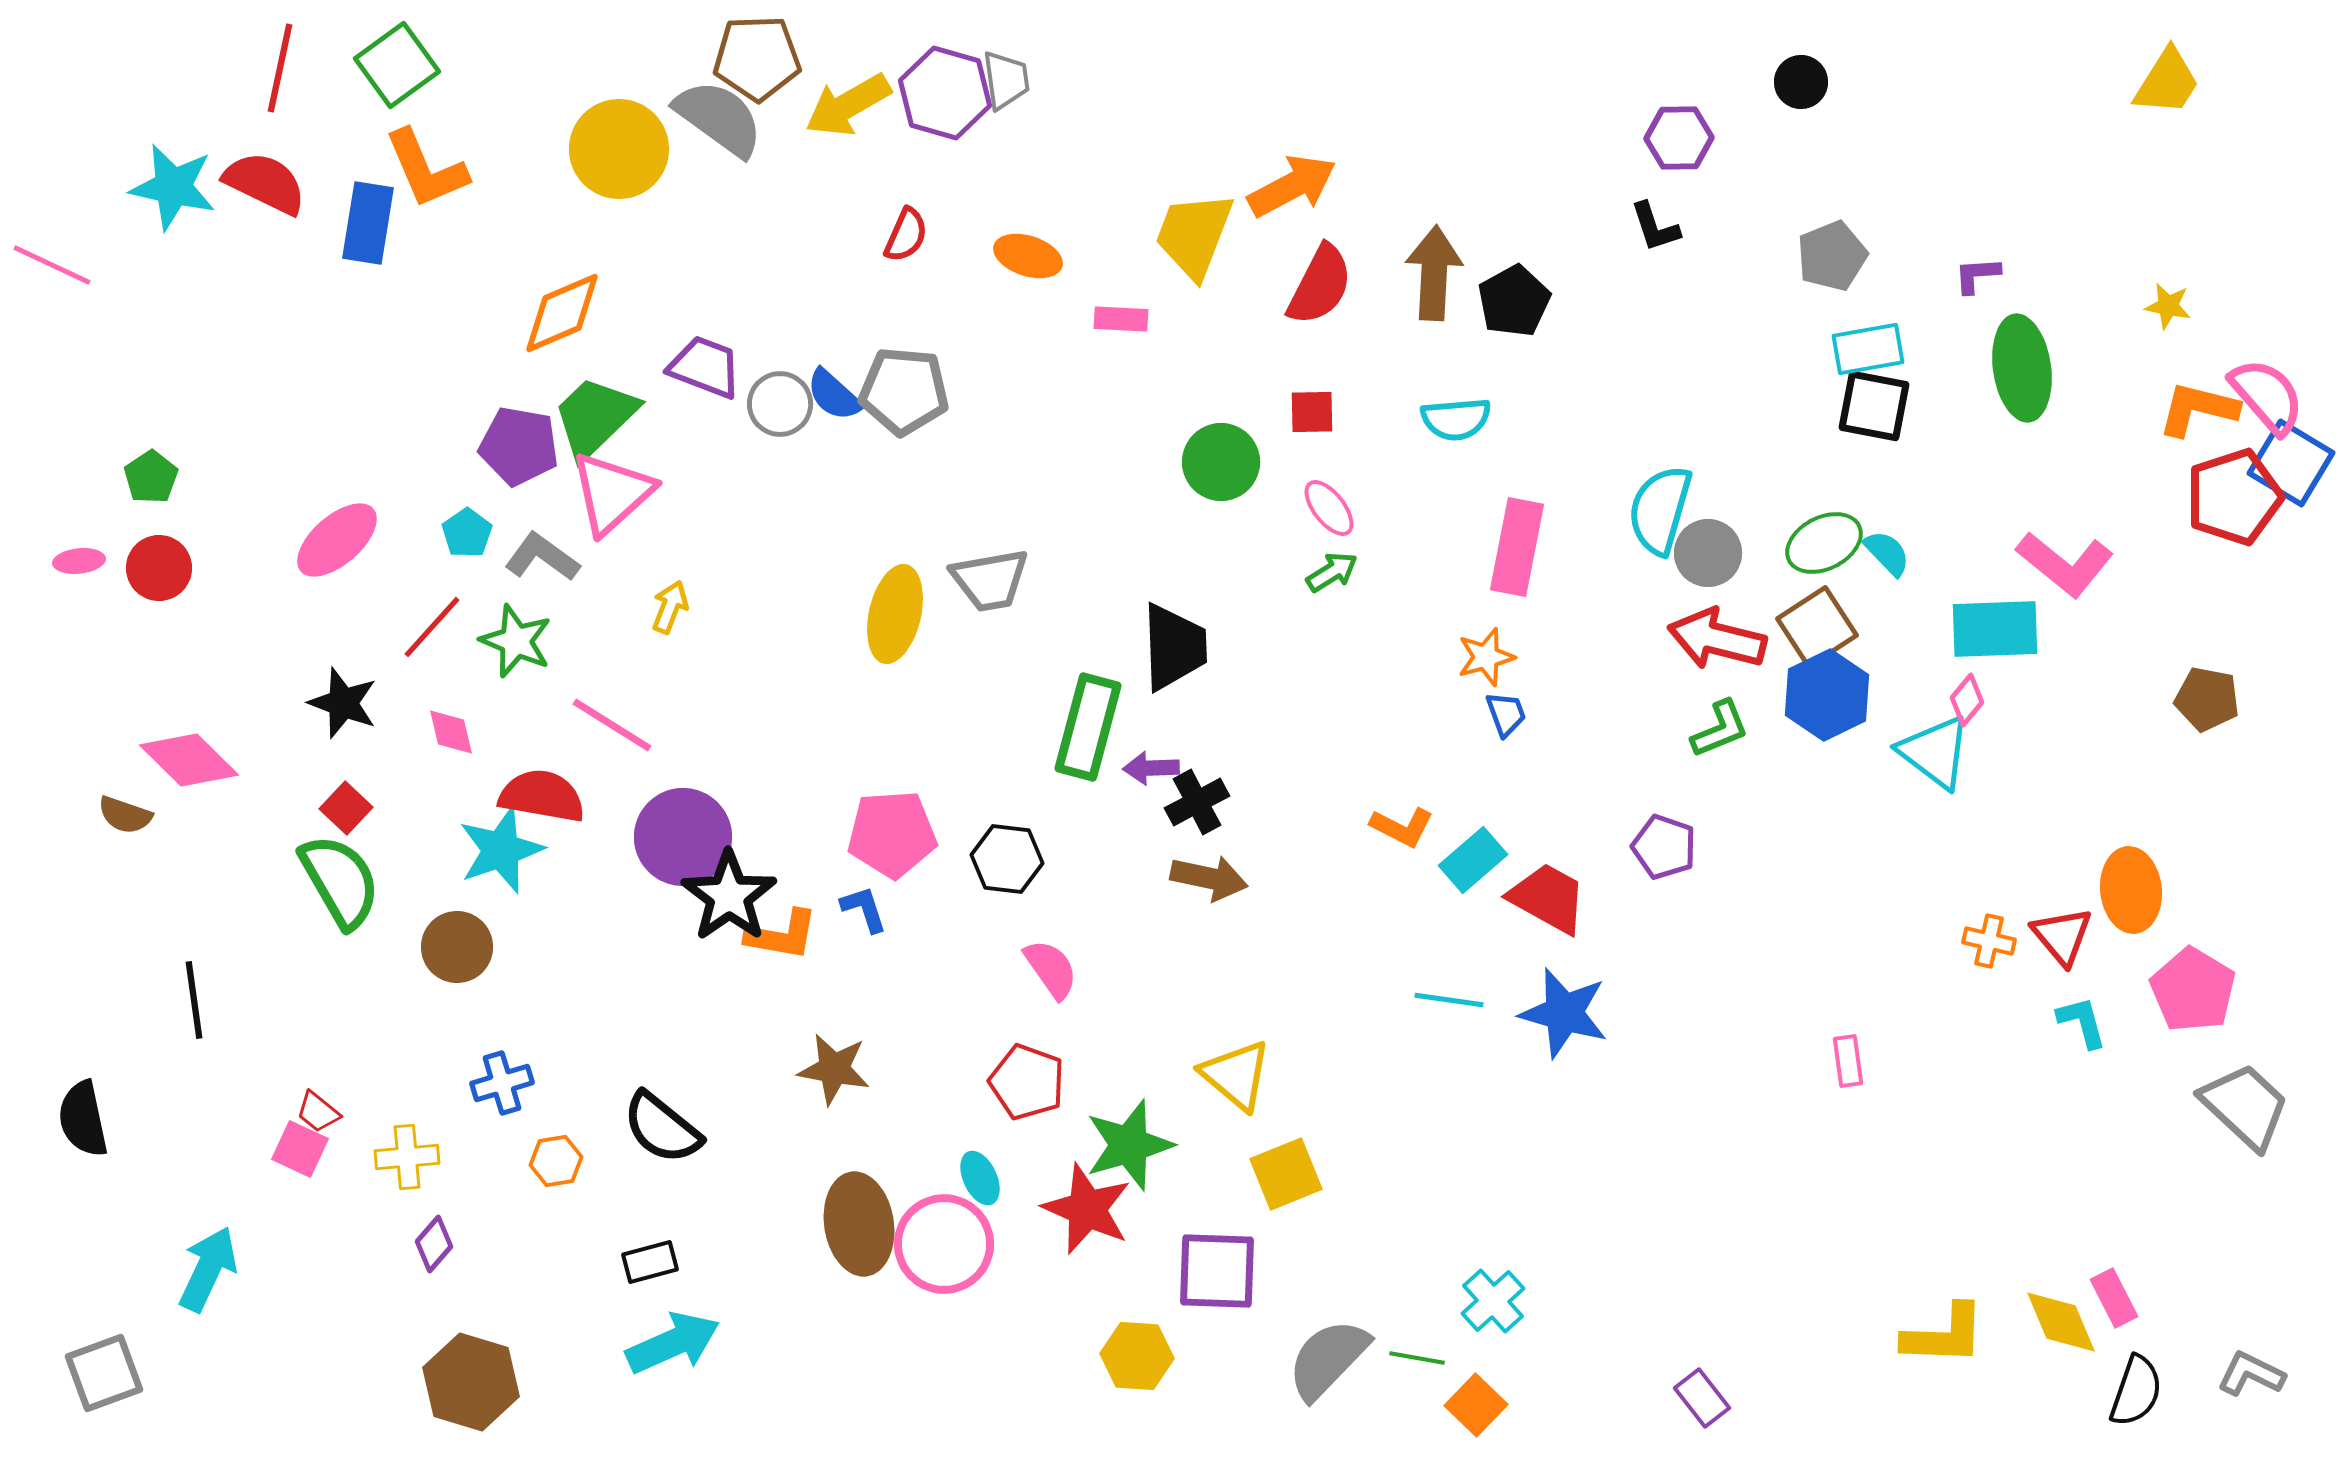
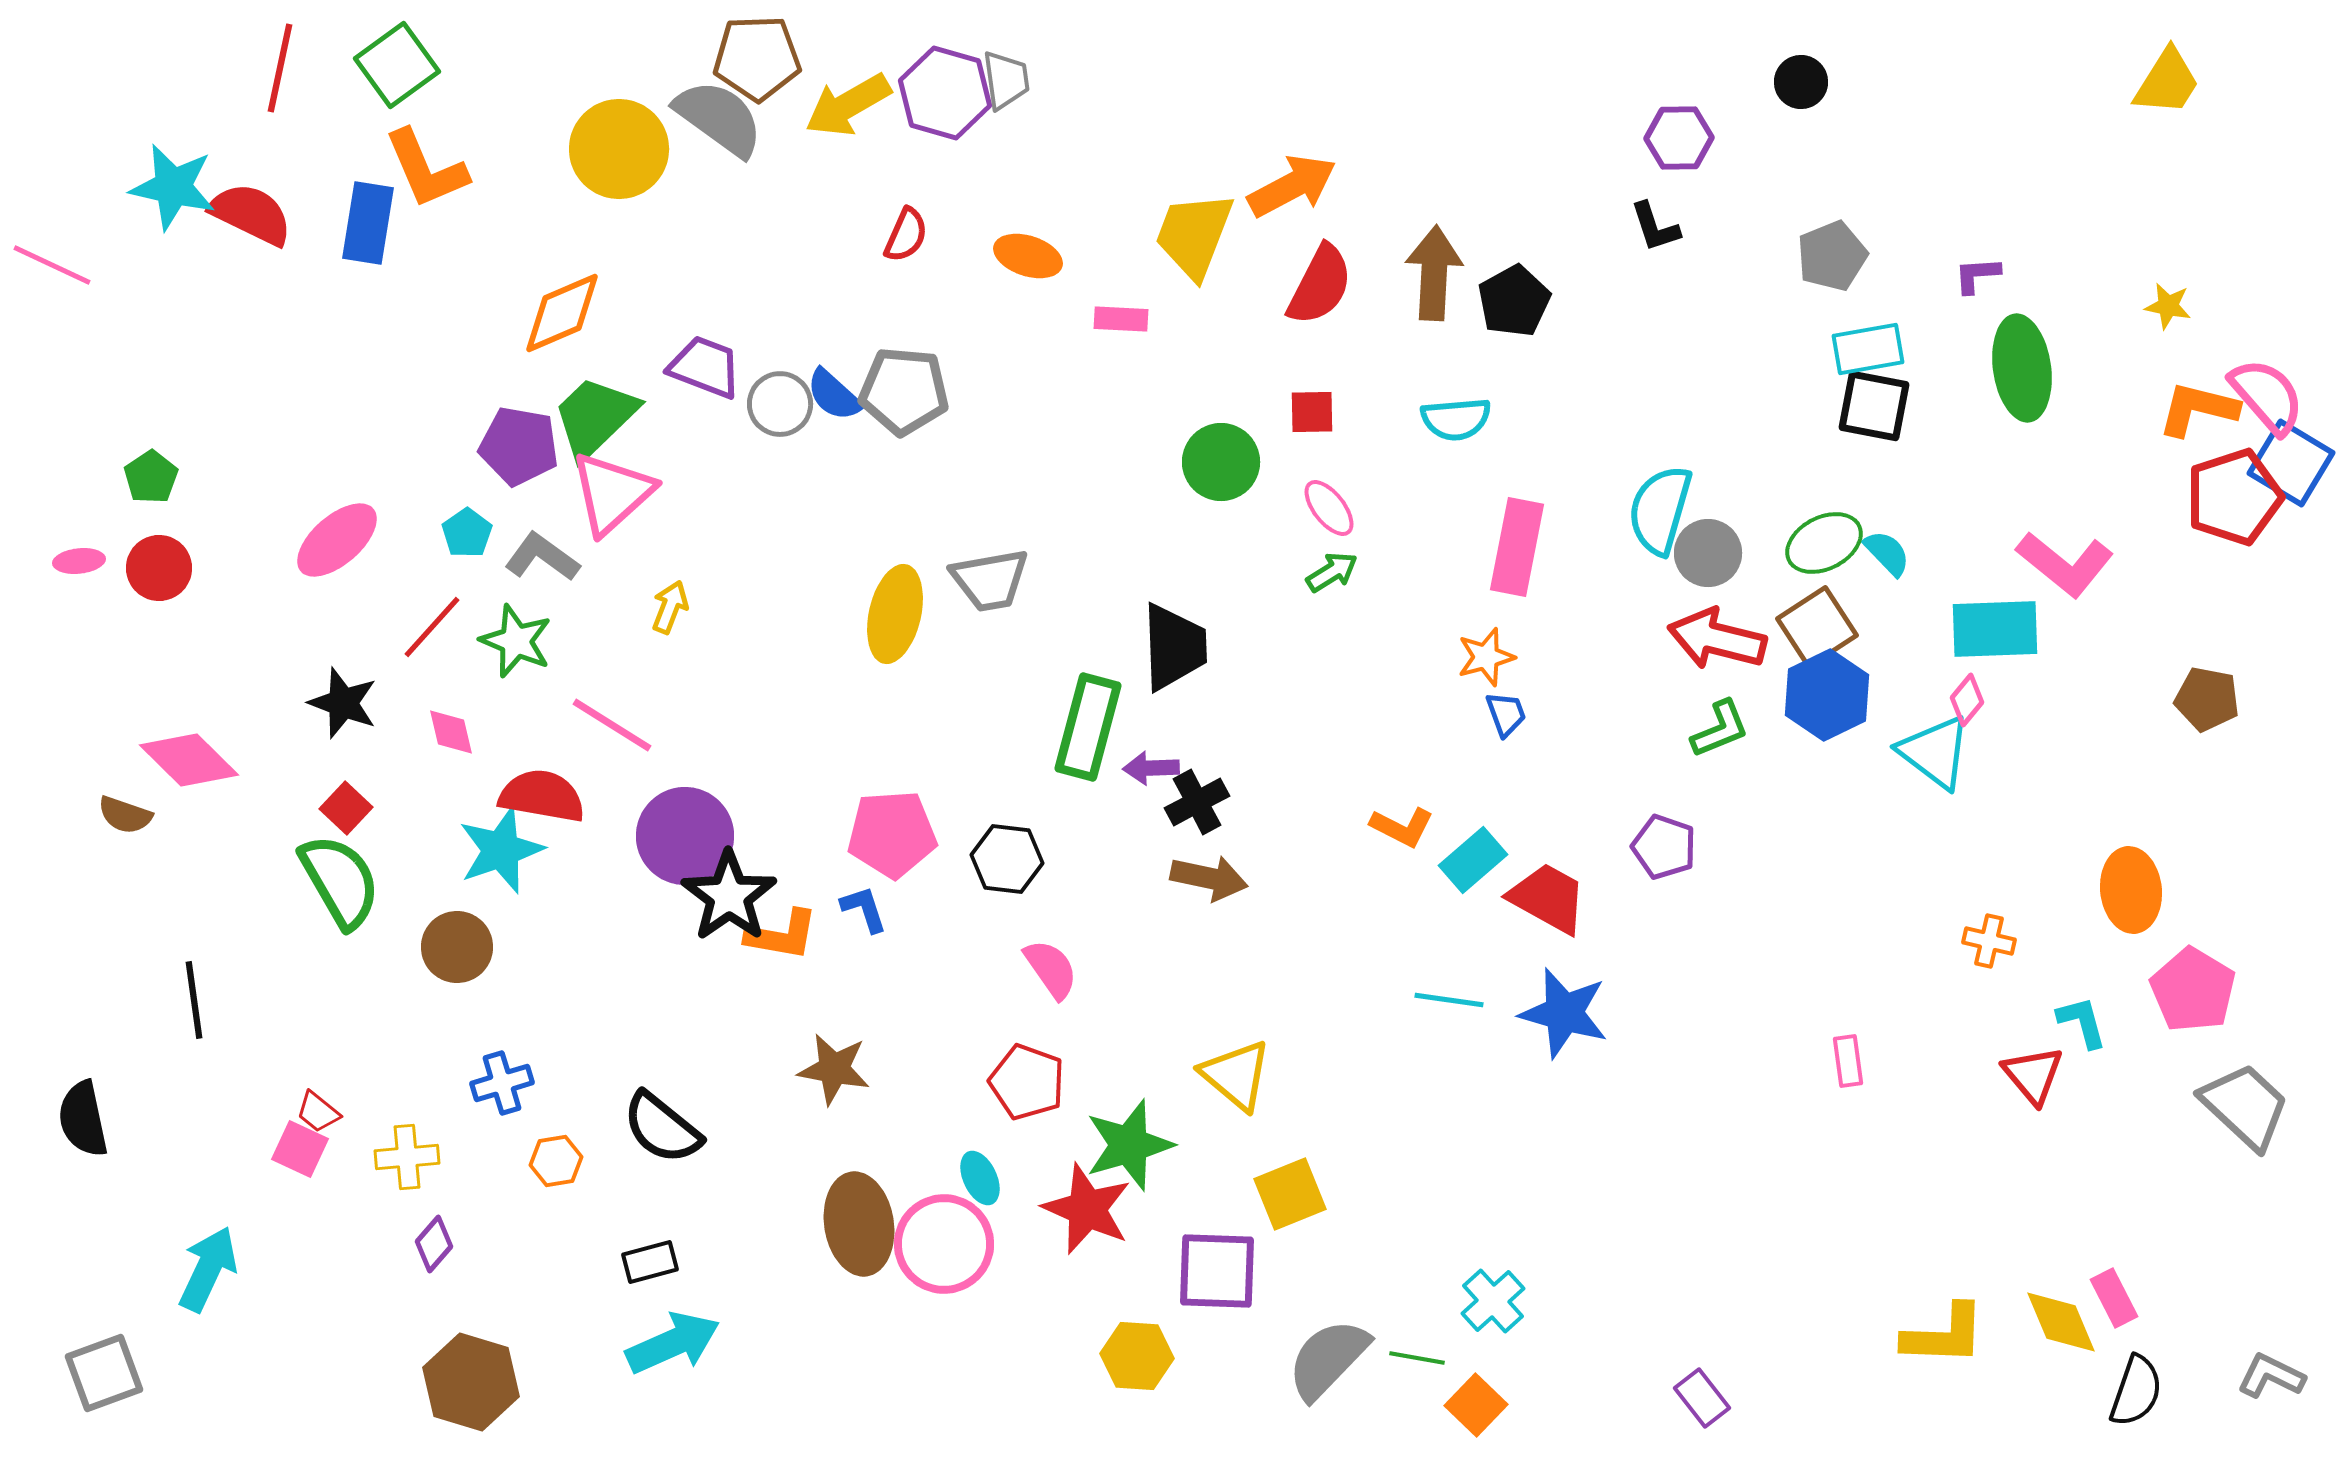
red semicircle at (265, 183): moved 14 px left, 31 px down
purple circle at (683, 837): moved 2 px right, 1 px up
red triangle at (2062, 936): moved 29 px left, 139 px down
yellow square at (1286, 1174): moved 4 px right, 20 px down
gray L-shape at (2251, 1374): moved 20 px right, 2 px down
